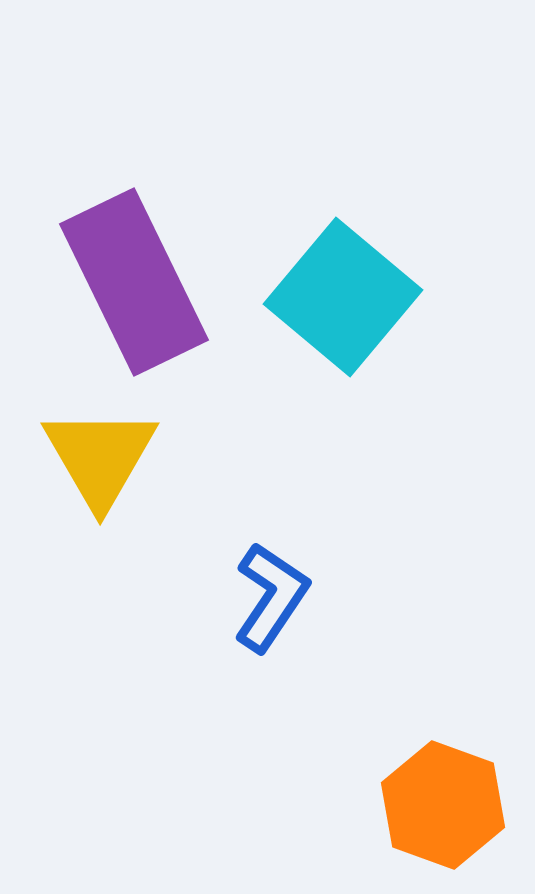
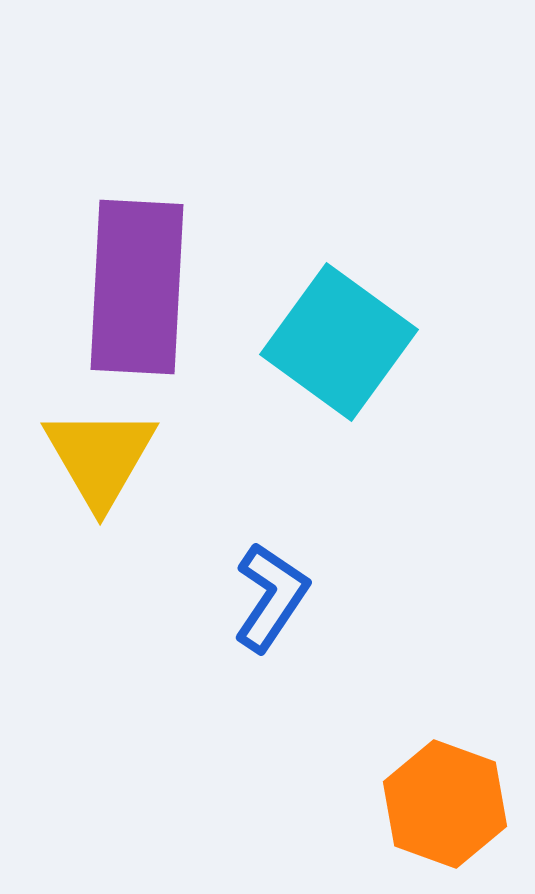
purple rectangle: moved 3 px right, 5 px down; rotated 29 degrees clockwise
cyan square: moved 4 px left, 45 px down; rotated 4 degrees counterclockwise
orange hexagon: moved 2 px right, 1 px up
